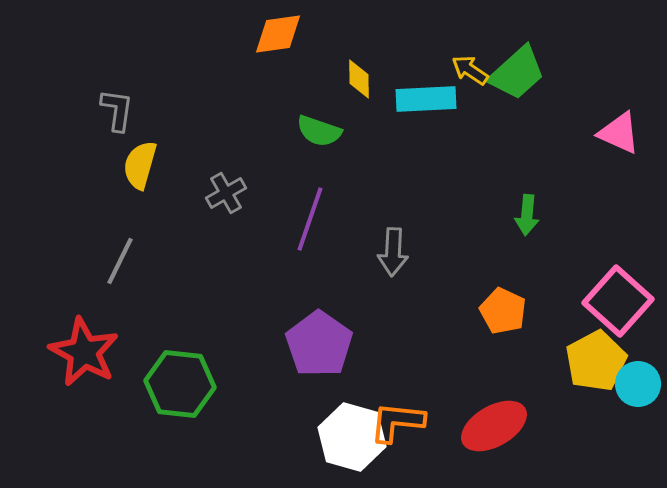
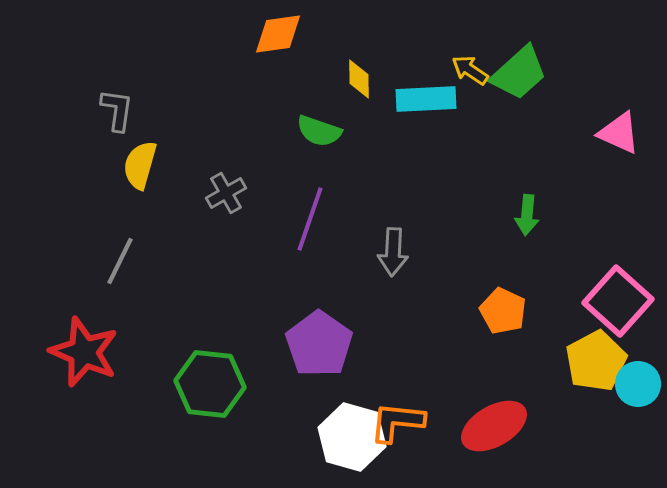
green trapezoid: moved 2 px right
red star: rotated 6 degrees counterclockwise
green hexagon: moved 30 px right
